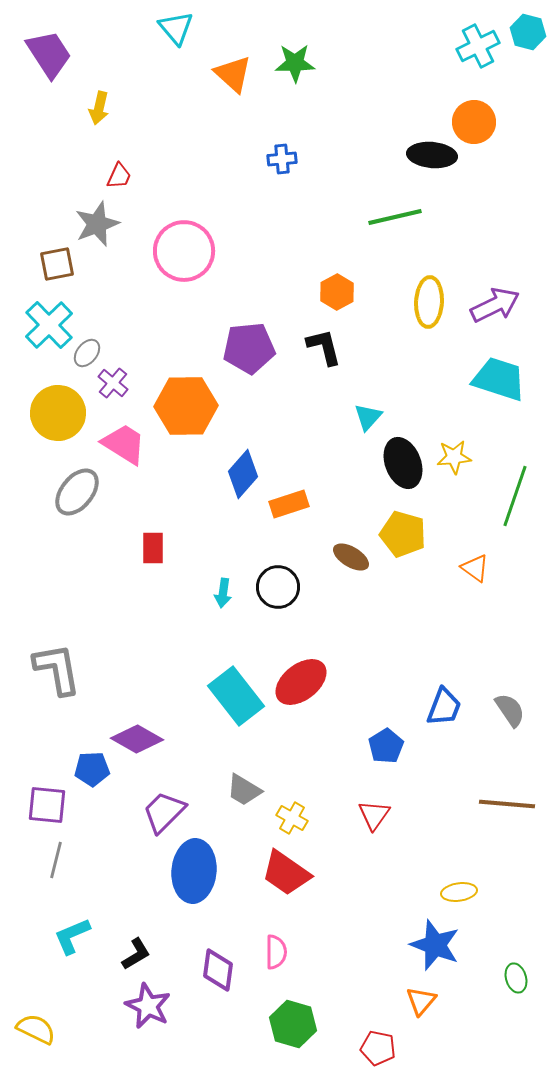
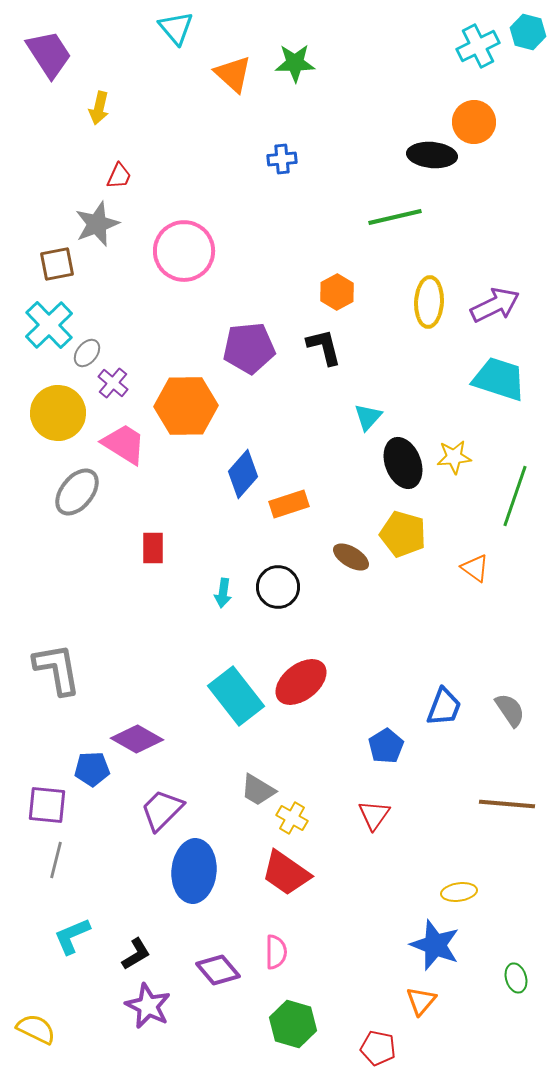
gray trapezoid at (244, 790): moved 14 px right
purple trapezoid at (164, 812): moved 2 px left, 2 px up
purple diamond at (218, 970): rotated 48 degrees counterclockwise
